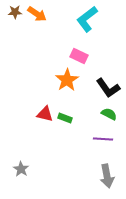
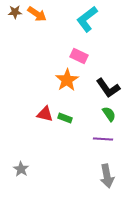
green semicircle: rotated 28 degrees clockwise
